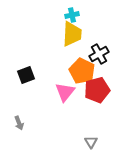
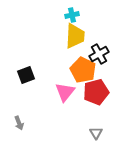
yellow trapezoid: moved 3 px right, 2 px down
orange pentagon: moved 1 px right, 1 px up
red pentagon: moved 1 px left, 2 px down
gray triangle: moved 5 px right, 9 px up
